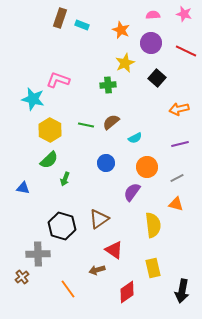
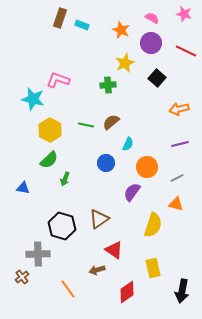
pink semicircle: moved 1 px left, 3 px down; rotated 32 degrees clockwise
cyan semicircle: moved 7 px left, 6 px down; rotated 40 degrees counterclockwise
yellow semicircle: rotated 25 degrees clockwise
